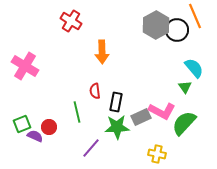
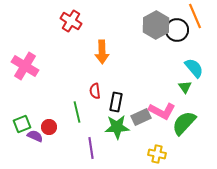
purple line: rotated 50 degrees counterclockwise
